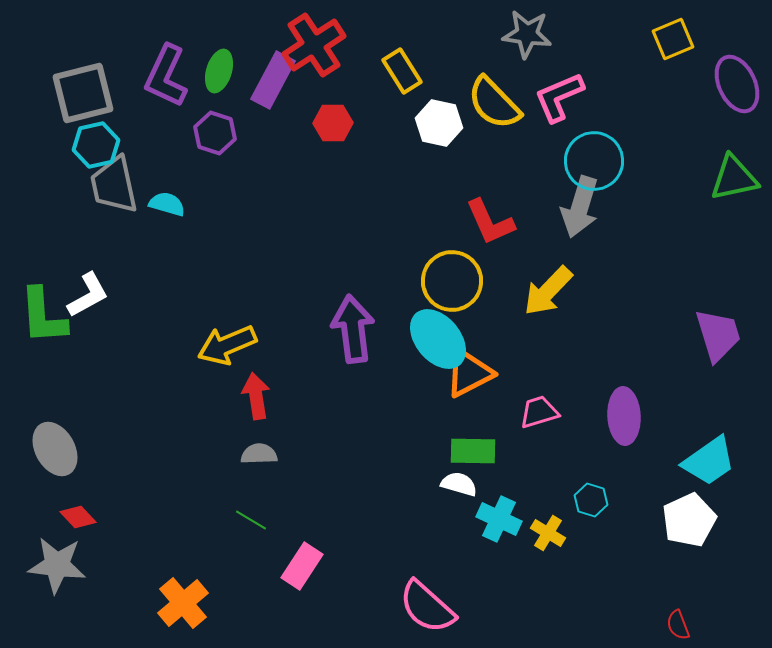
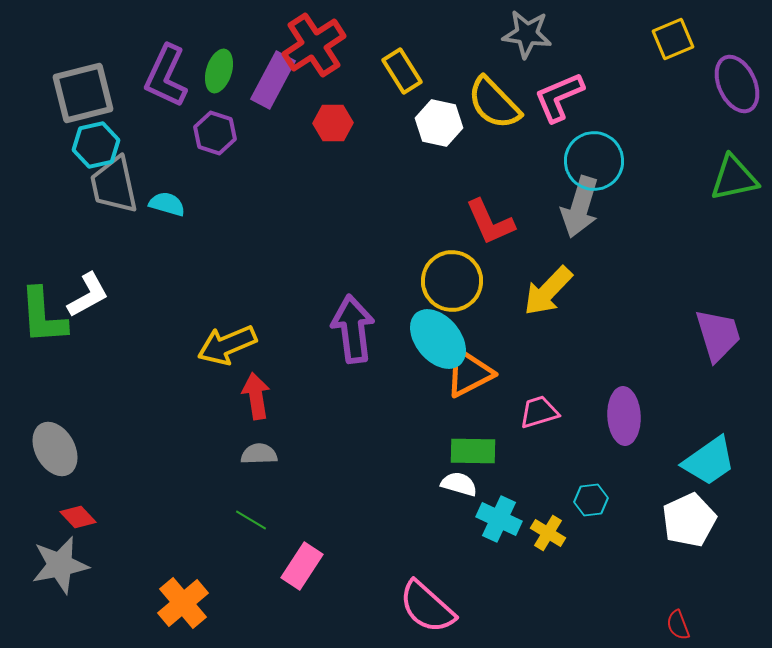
cyan hexagon at (591, 500): rotated 24 degrees counterclockwise
gray star at (57, 565): moved 3 px right; rotated 18 degrees counterclockwise
